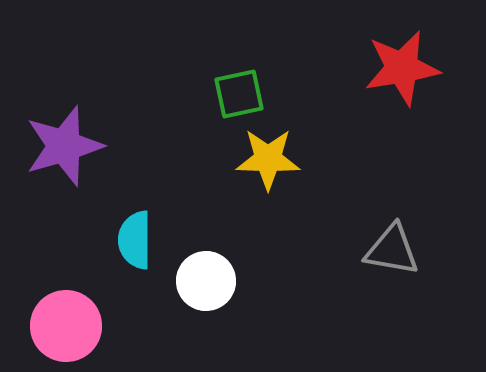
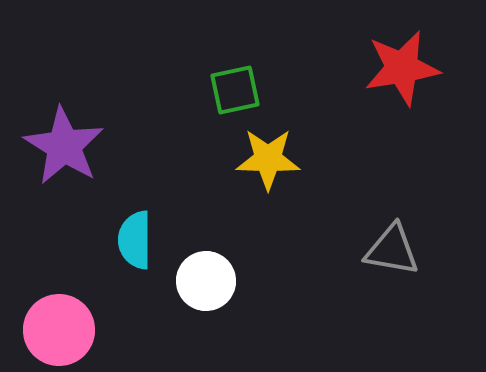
green square: moved 4 px left, 4 px up
purple star: rotated 24 degrees counterclockwise
pink circle: moved 7 px left, 4 px down
